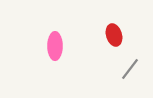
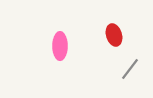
pink ellipse: moved 5 px right
